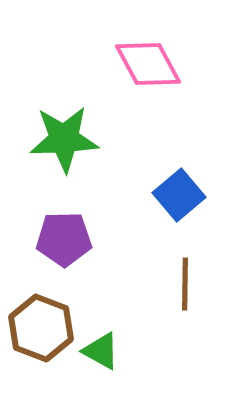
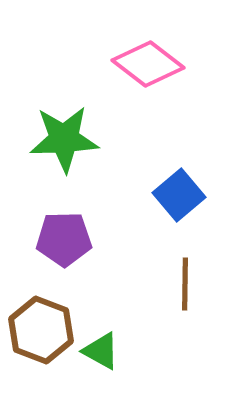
pink diamond: rotated 24 degrees counterclockwise
brown hexagon: moved 2 px down
